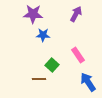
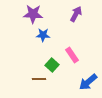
pink rectangle: moved 6 px left
blue arrow: rotated 96 degrees counterclockwise
